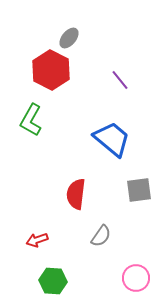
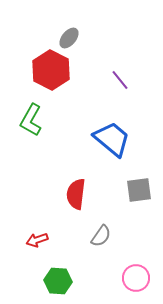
green hexagon: moved 5 px right
